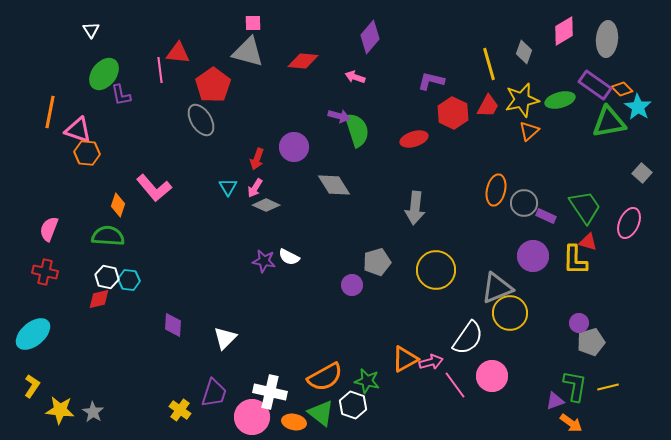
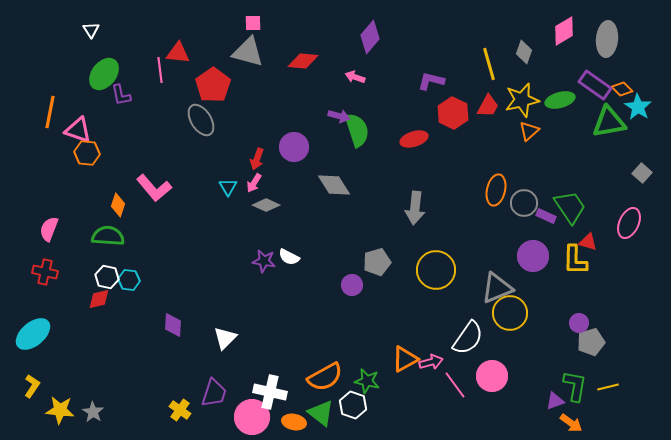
pink arrow at (255, 188): moved 1 px left, 5 px up
green trapezoid at (585, 207): moved 15 px left
